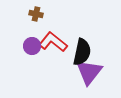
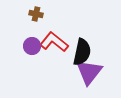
red L-shape: moved 1 px right
